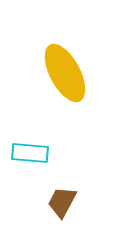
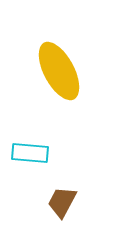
yellow ellipse: moved 6 px left, 2 px up
